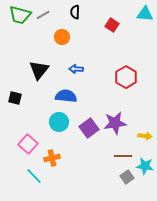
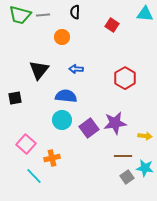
gray line: rotated 24 degrees clockwise
red hexagon: moved 1 px left, 1 px down
black square: rotated 24 degrees counterclockwise
cyan circle: moved 3 px right, 2 px up
pink square: moved 2 px left
cyan star: moved 2 px down
